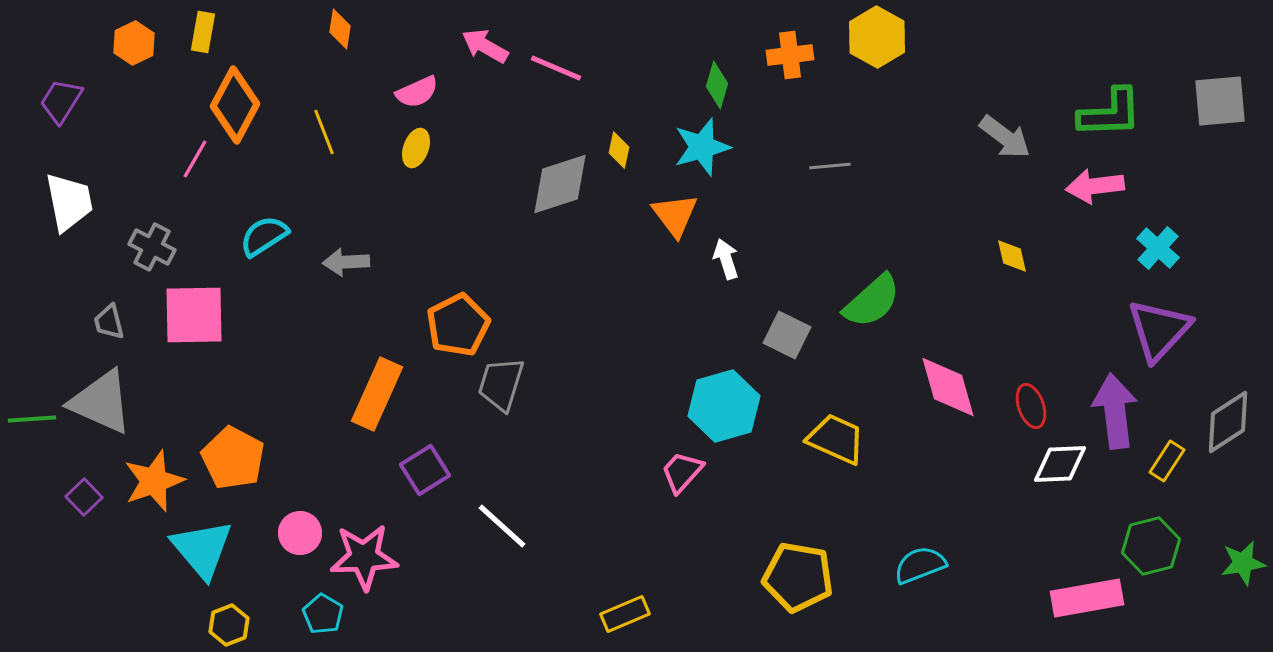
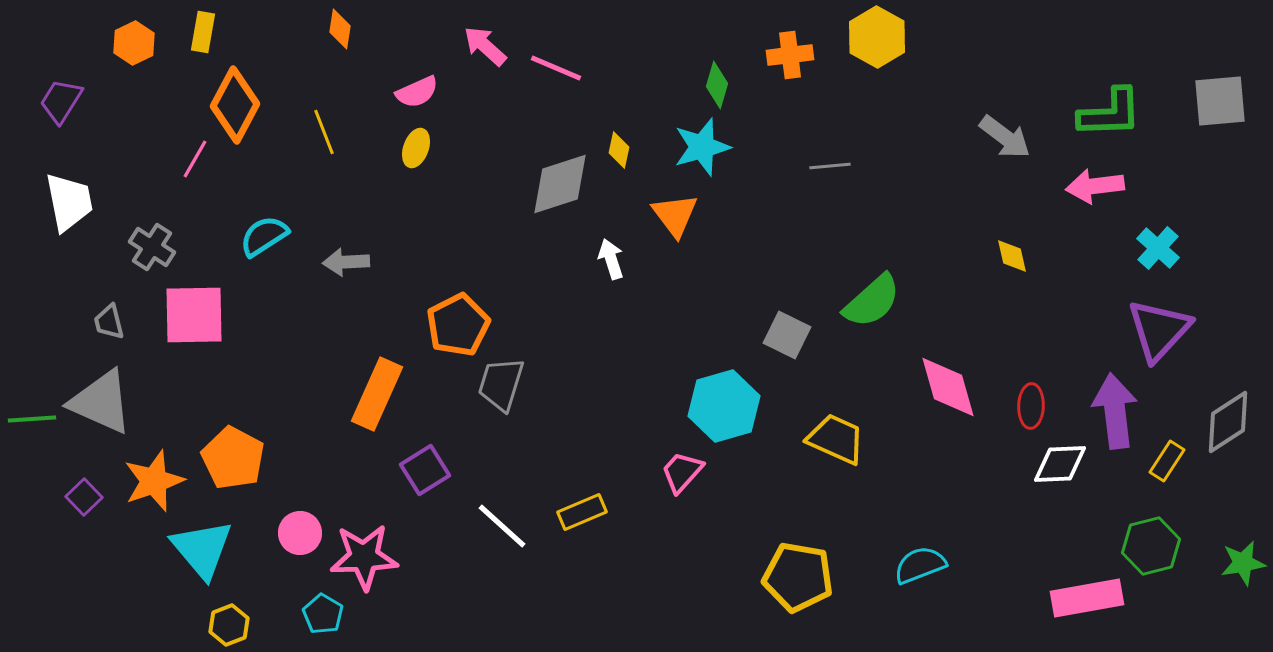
pink arrow at (485, 46): rotated 12 degrees clockwise
gray cross at (152, 247): rotated 6 degrees clockwise
white arrow at (726, 259): moved 115 px left
red ellipse at (1031, 406): rotated 21 degrees clockwise
yellow rectangle at (625, 614): moved 43 px left, 102 px up
